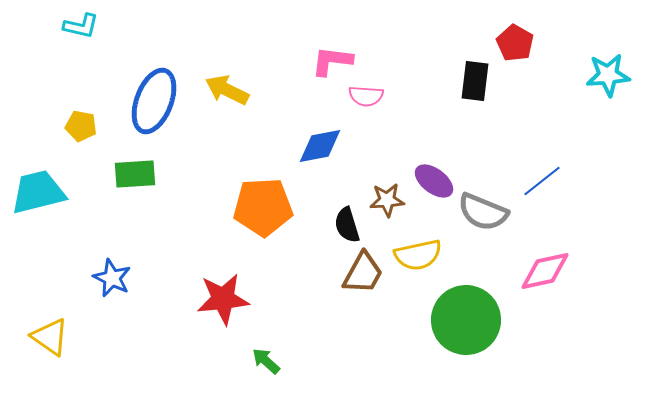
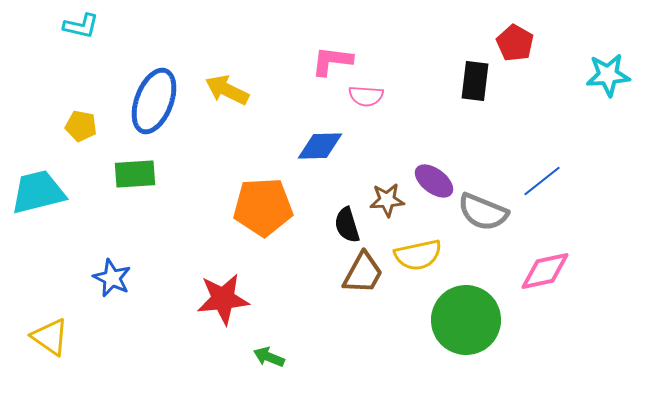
blue diamond: rotated 9 degrees clockwise
green arrow: moved 3 px right, 4 px up; rotated 20 degrees counterclockwise
